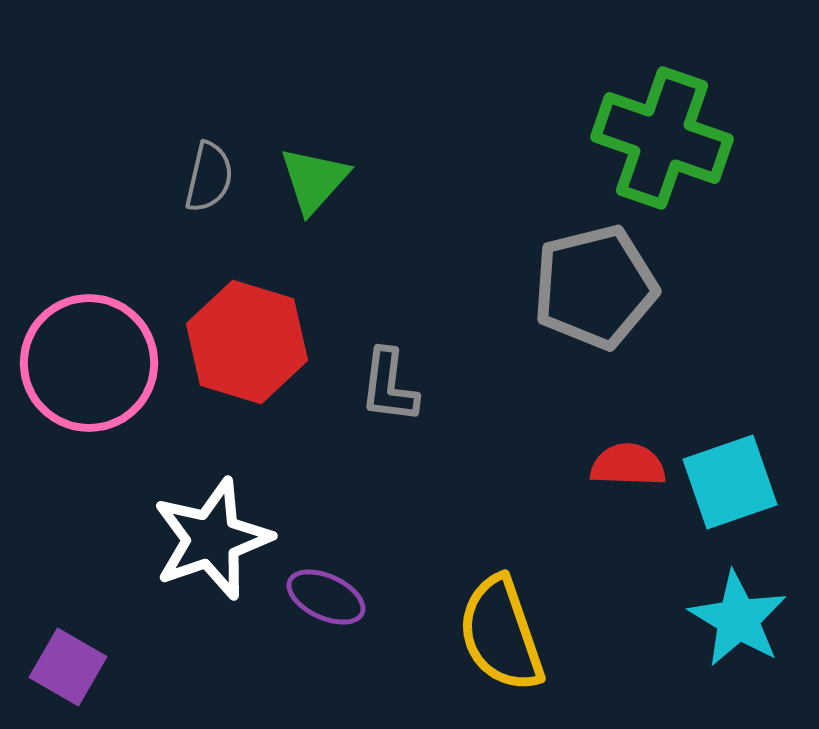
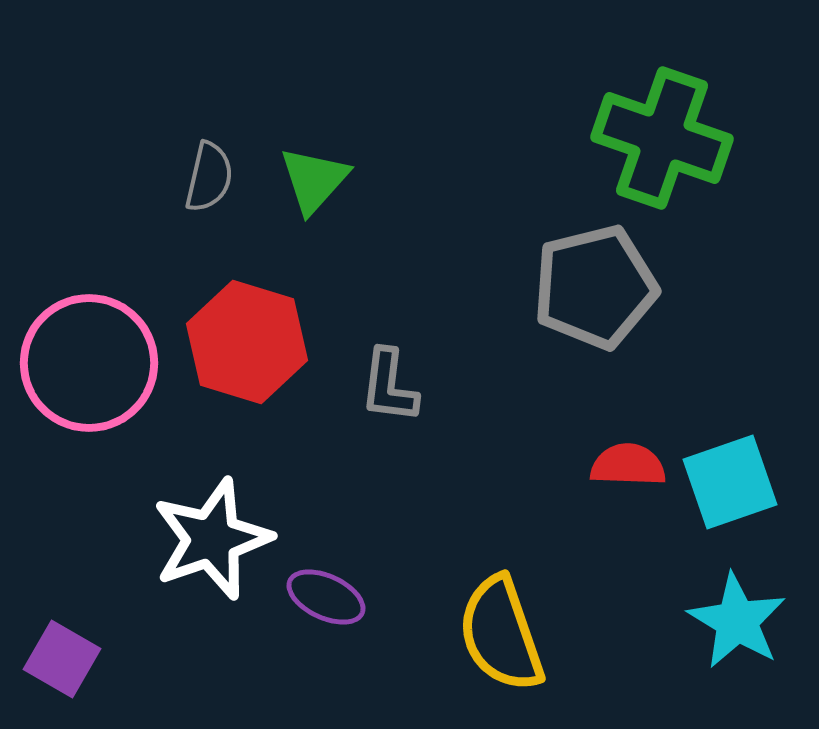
cyan star: moved 1 px left, 2 px down
purple square: moved 6 px left, 8 px up
